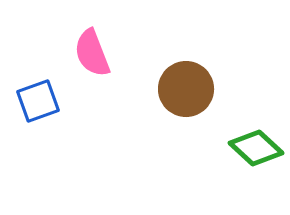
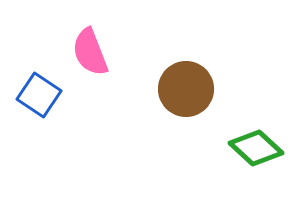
pink semicircle: moved 2 px left, 1 px up
blue square: moved 1 px right, 6 px up; rotated 36 degrees counterclockwise
